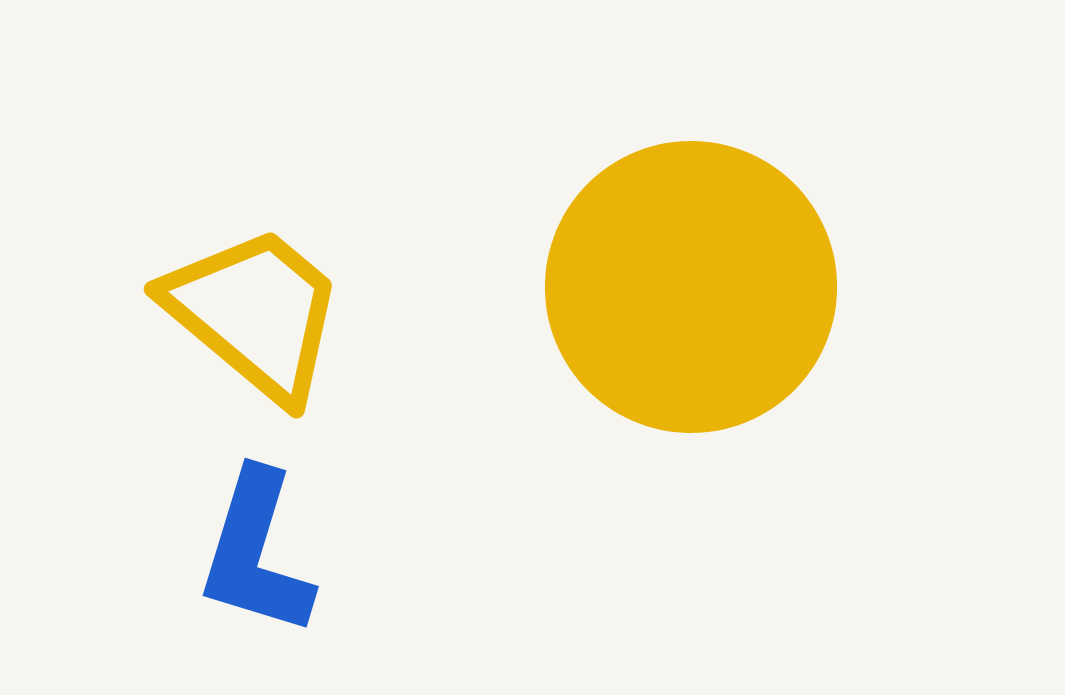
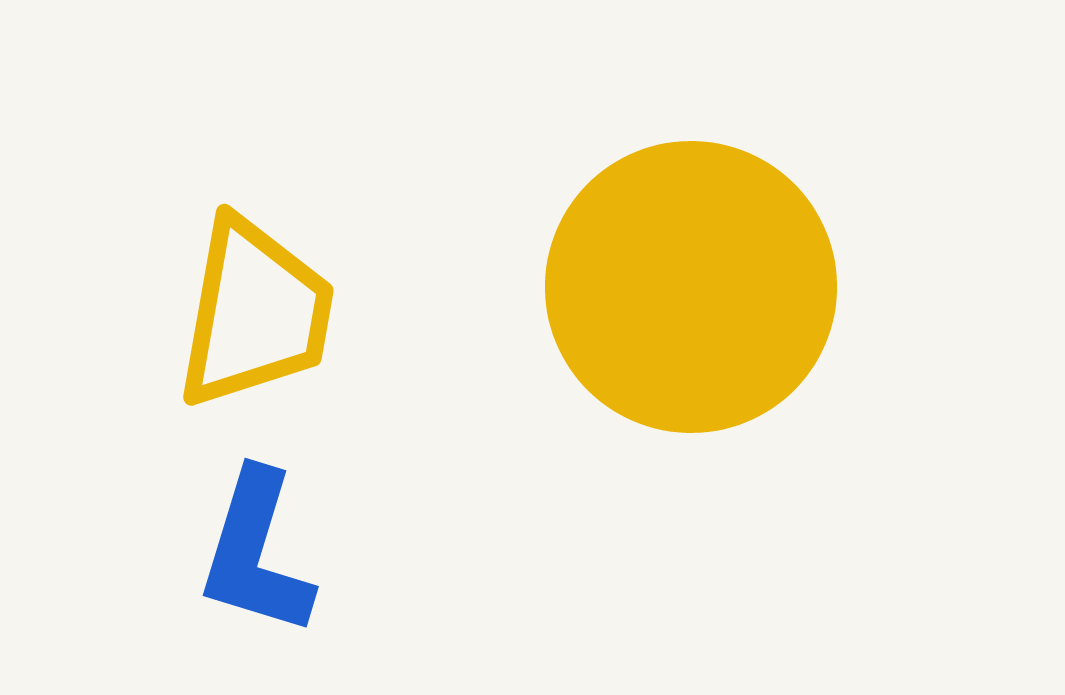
yellow trapezoid: rotated 60 degrees clockwise
